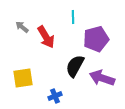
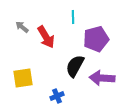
purple arrow: rotated 15 degrees counterclockwise
blue cross: moved 2 px right
